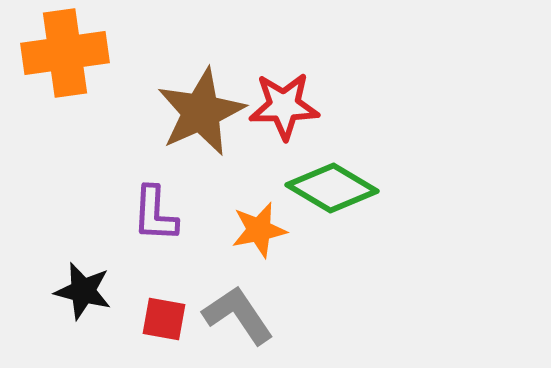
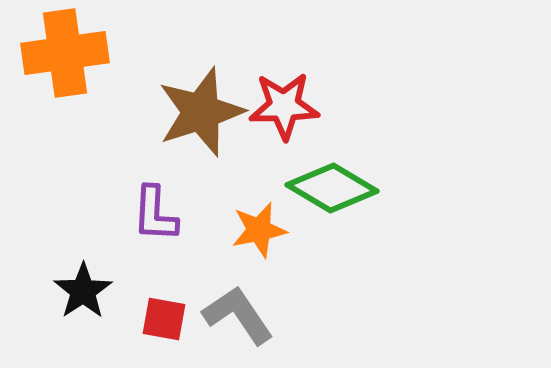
brown star: rotated 6 degrees clockwise
black star: rotated 24 degrees clockwise
